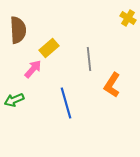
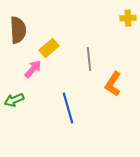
yellow cross: rotated 35 degrees counterclockwise
orange L-shape: moved 1 px right, 1 px up
blue line: moved 2 px right, 5 px down
